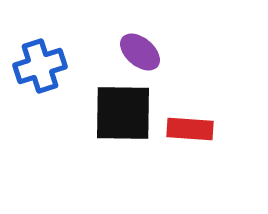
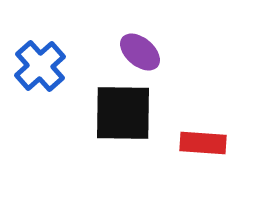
blue cross: rotated 24 degrees counterclockwise
red rectangle: moved 13 px right, 14 px down
